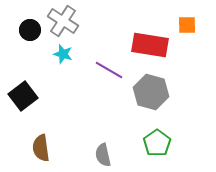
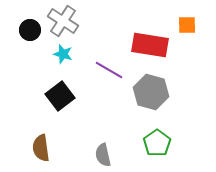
black square: moved 37 px right
